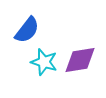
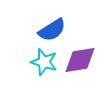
blue semicircle: moved 25 px right; rotated 20 degrees clockwise
